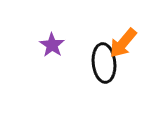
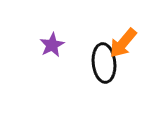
purple star: rotated 10 degrees clockwise
